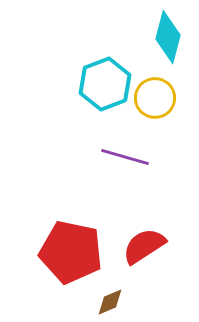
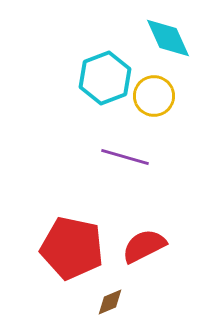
cyan diamond: moved 1 px down; rotated 39 degrees counterclockwise
cyan hexagon: moved 6 px up
yellow circle: moved 1 px left, 2 px up
red semicircle: rotated 6 degrees clockwise
red pentagon: moved 1 px right, 4 px up
